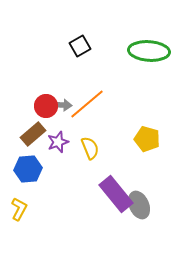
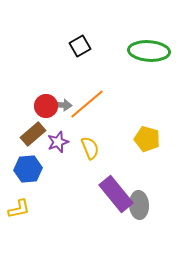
gray ellipse: rotated 20 degrees clockwise
yellow L-shape: rotated 50 degrees clockwise
